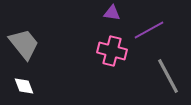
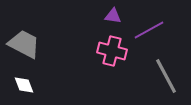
purple triangle: moved 1 px right, 3 px down
gray trapezoid: rotated 24 degrees counterclockwise
gray line: moved 2 px left
white diamond: moved 1 px up
